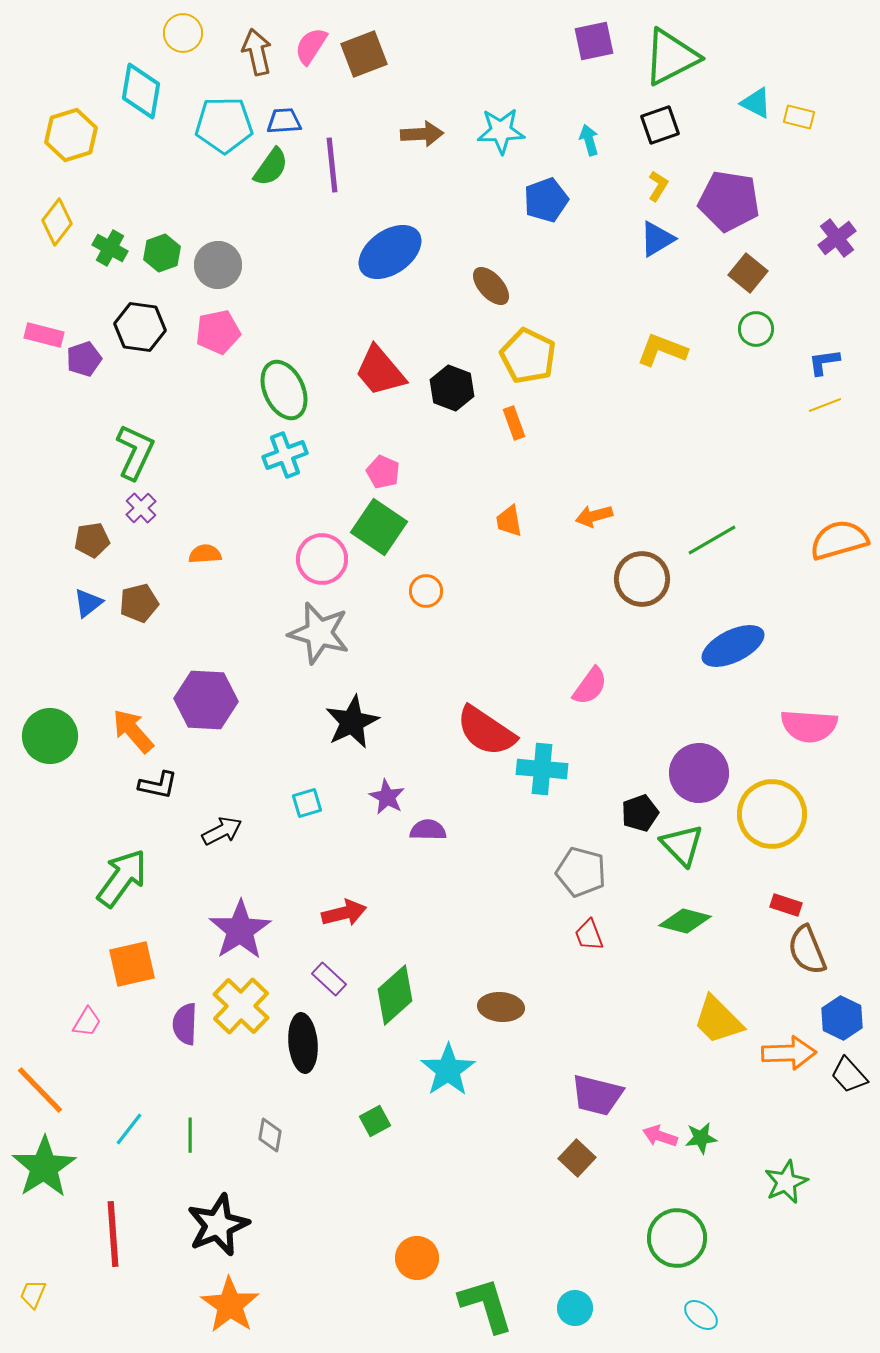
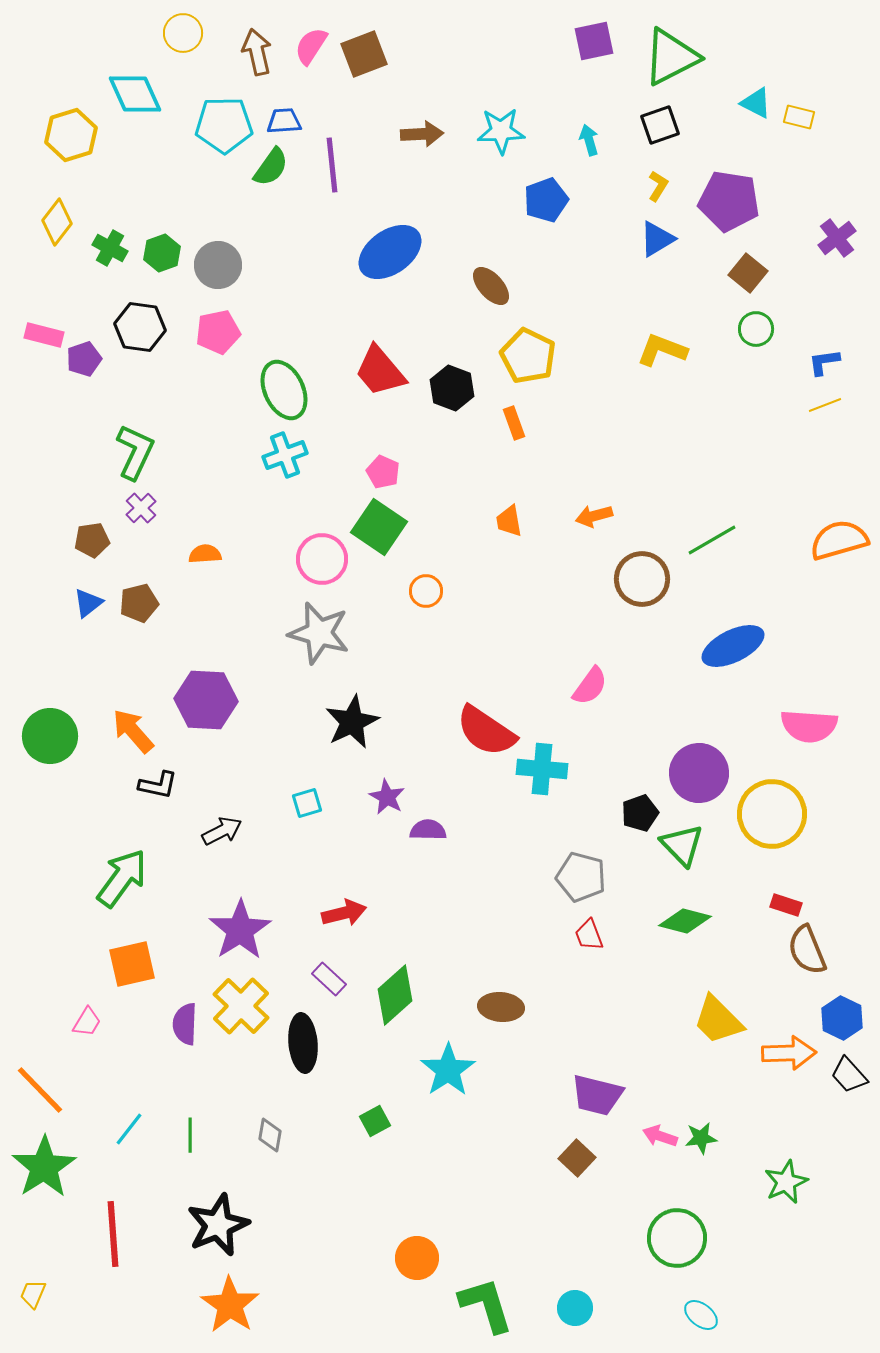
cyan diamond at (141, 91): moved 6 px left, 3 px down; rotated 34 degrees counterclockwise
gray pentagon at (581, 872): moved 5 px down
